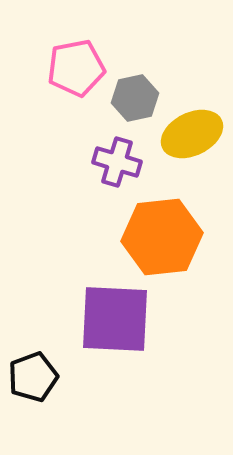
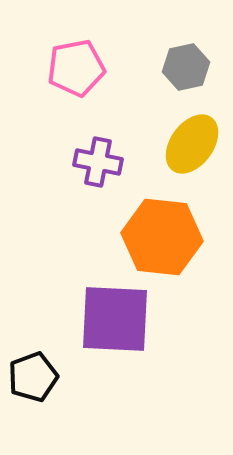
gray hexagon: moved 51 px right, 31 px up
yellow ellipse: moved 10 px down; rotated 28 degrees counterclockwise
purple cross: moved 19 px left; rotated 6 degrees counterclockwise
orange hexagon: rotated 12 degrees clockwise
